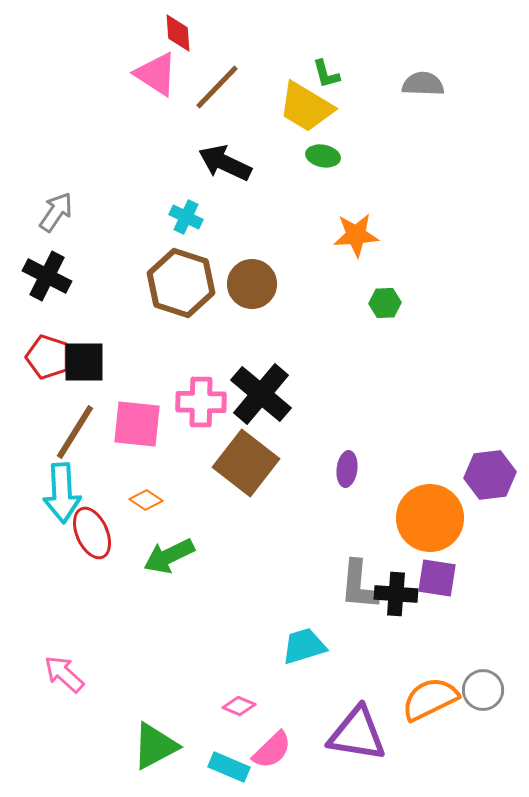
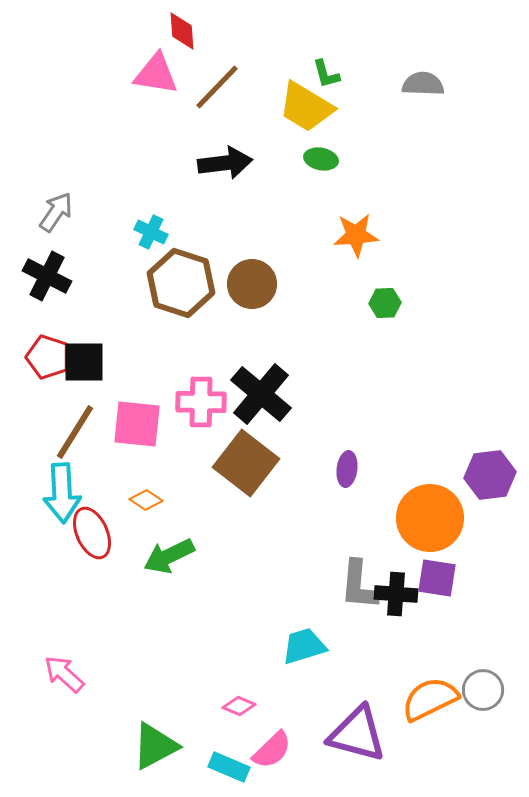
red diamond at (178, 33): moved 4 px right, 2 px up
pink triangle at (156, 74): rotated 24 degrees counterclockwise
green ellipse at (323, 156): moved 2 px left, 3 px down
black arrow at (225, 163): rotated 148 degrees clockwise
cyan cross at (186, 217): moved 35 px left, 15 px down
purple triangle at (357, 734): rotated 6 degrees clockwise
